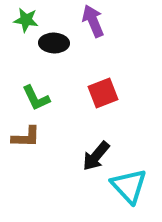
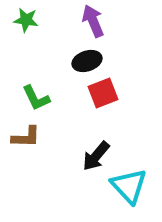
black ellipse: moved 33 px right, 18 px down; rotated 20 degrees counterclockwise
